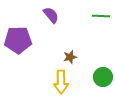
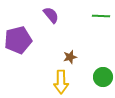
purple pentagon: rotated 12 degrees counterclockwise
